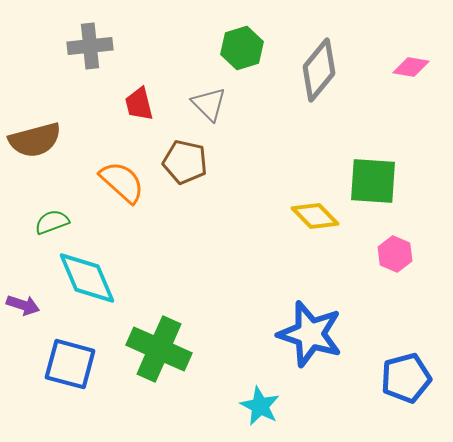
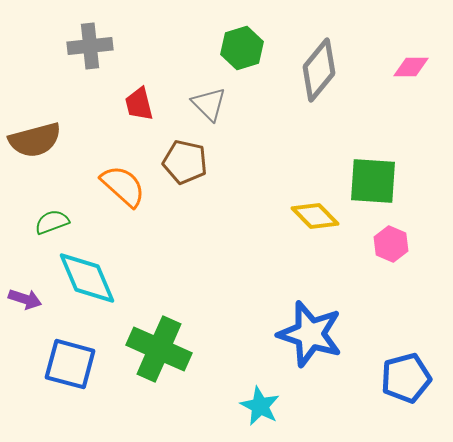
pink diamond: rotated 9 degrees counterclockwise
orange semicircle: moved 1 px right, 4 px down
pink hexagon: moved 4 px left, 10 px up
purple arrow: moved 2 px right, 6 px up
